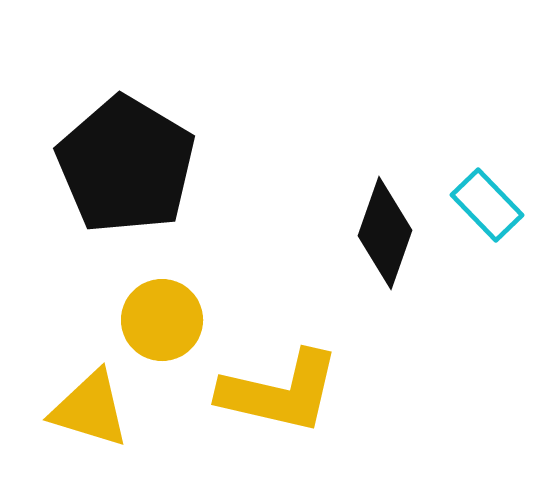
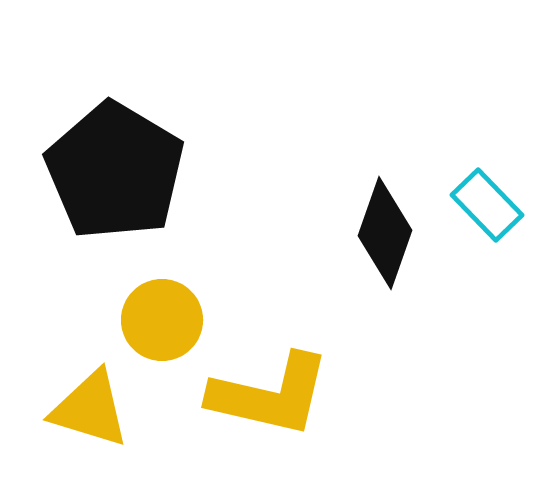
black pentagon: moved 11 px left, 6 px down
yellow L-shape: moved 10 px left, 3 px down
